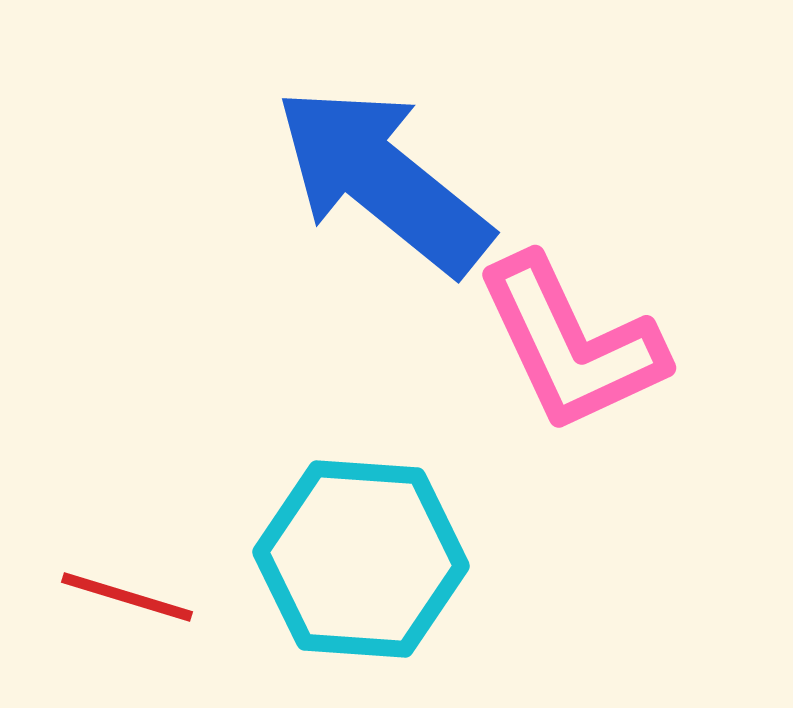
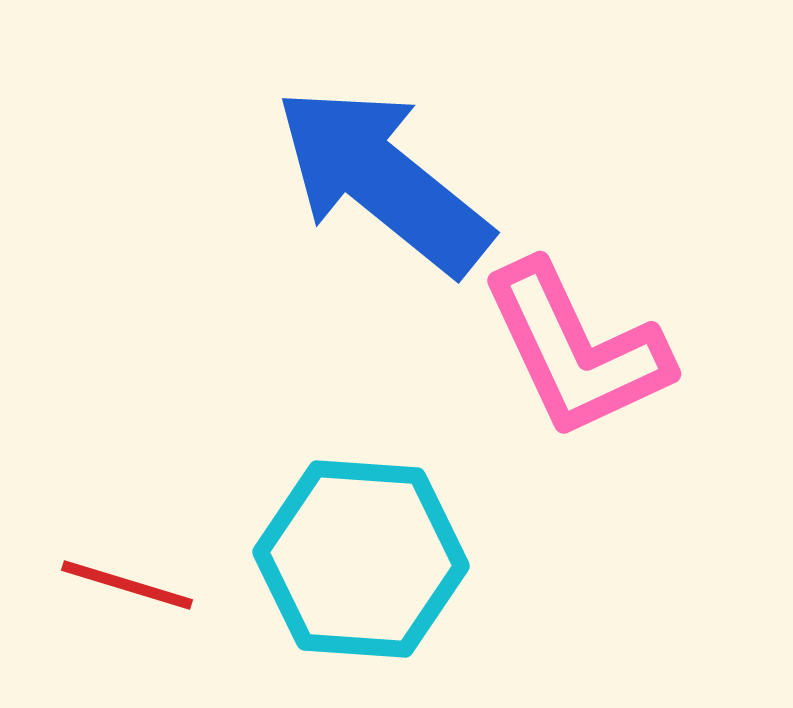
pink L-shape: moved 5 px right, 6 px down
red line: moved 12 px up
